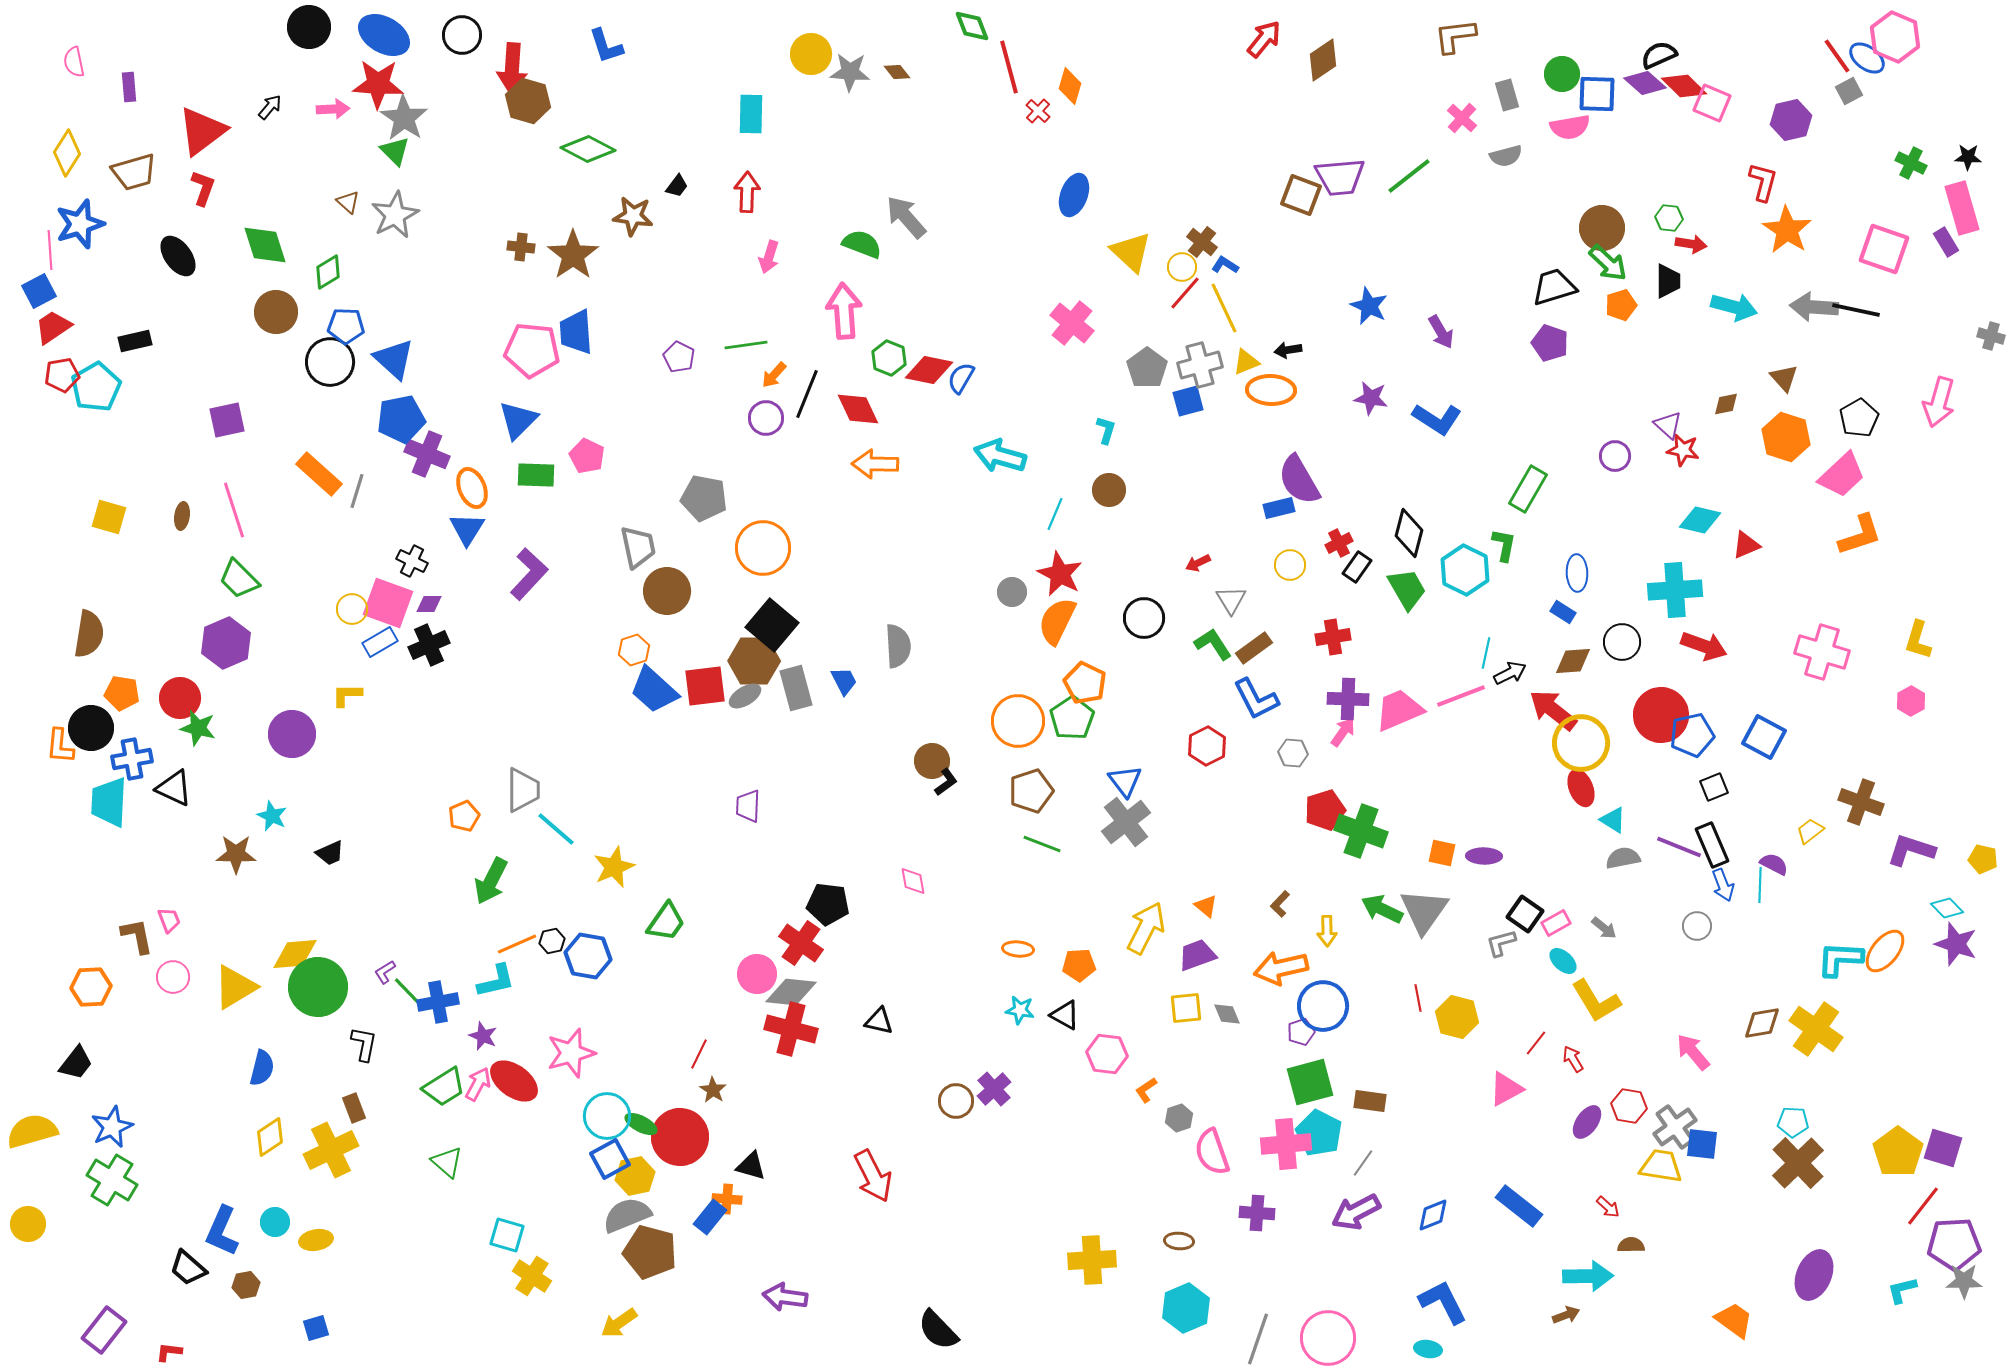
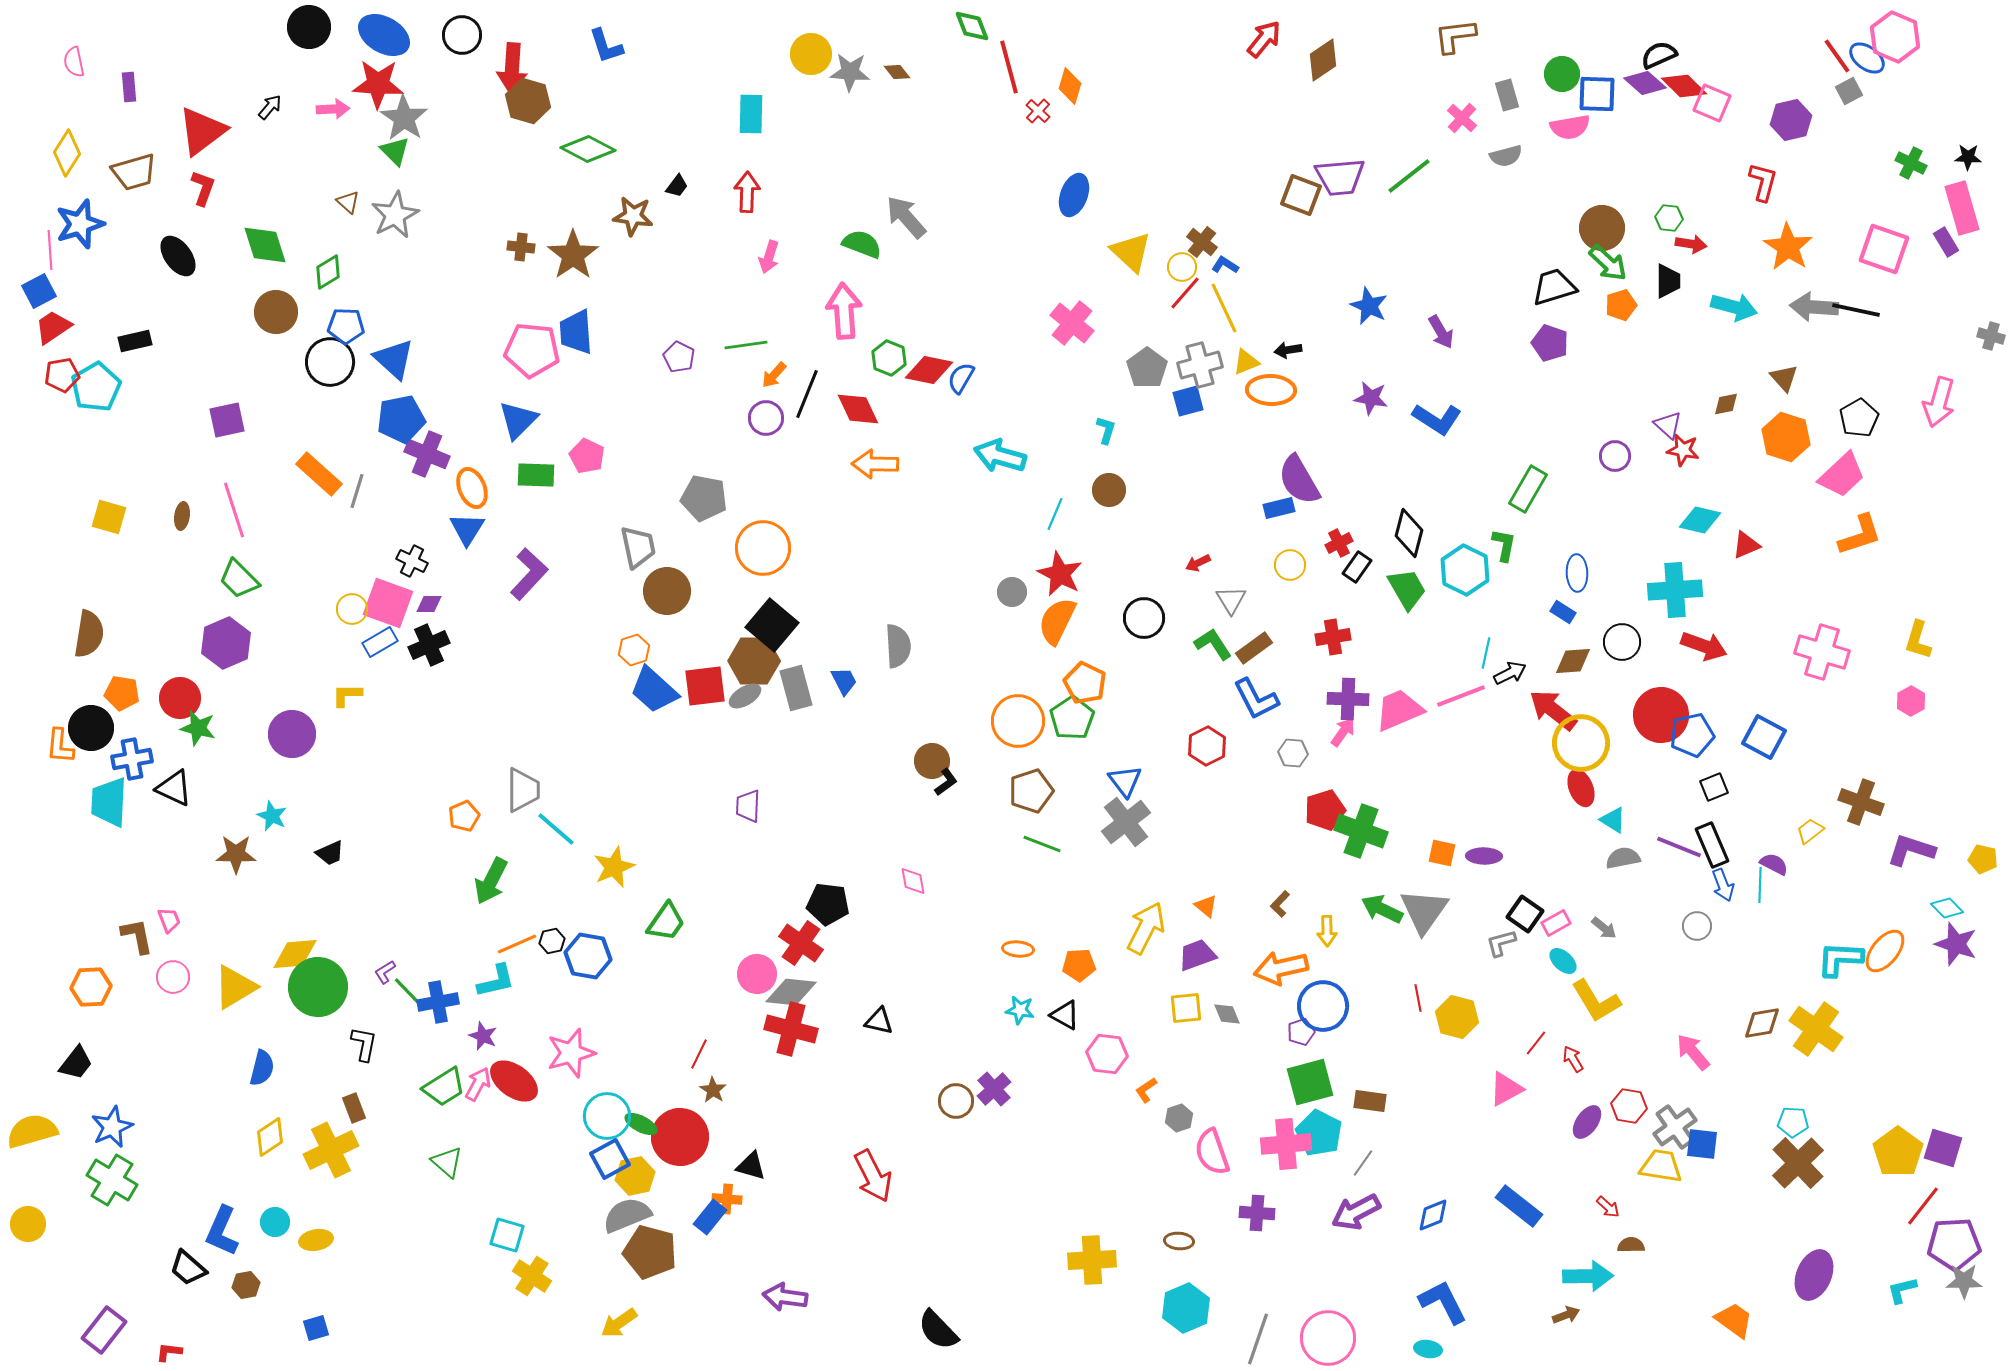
orange star at (1787, 230): moved 1 px right, 17 px down
